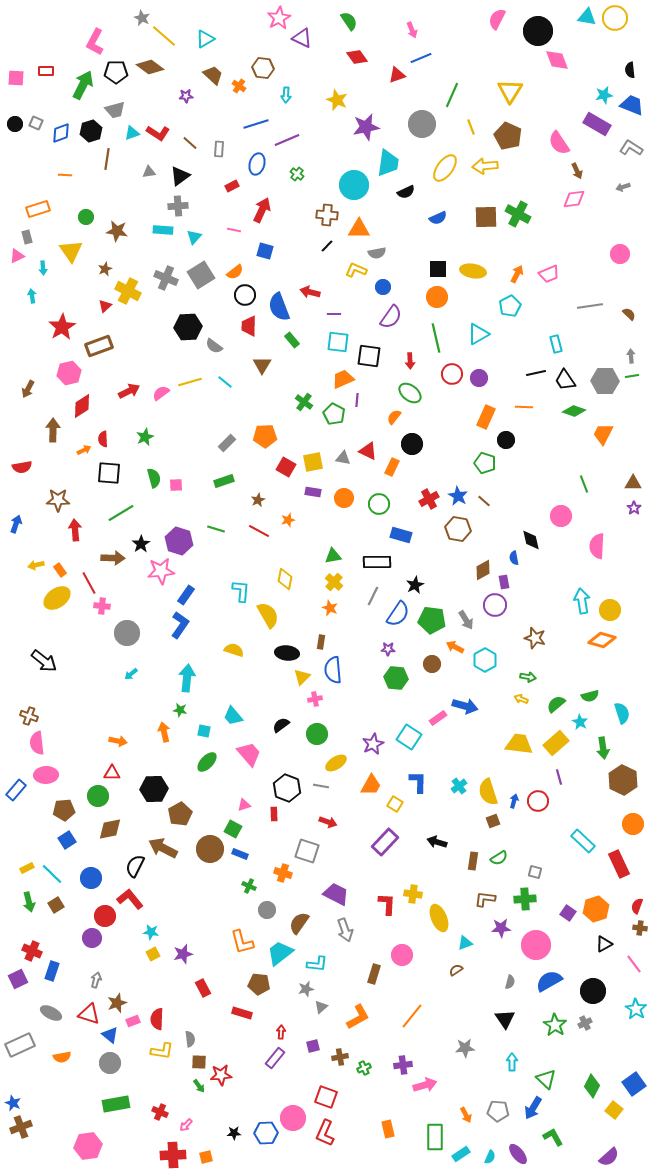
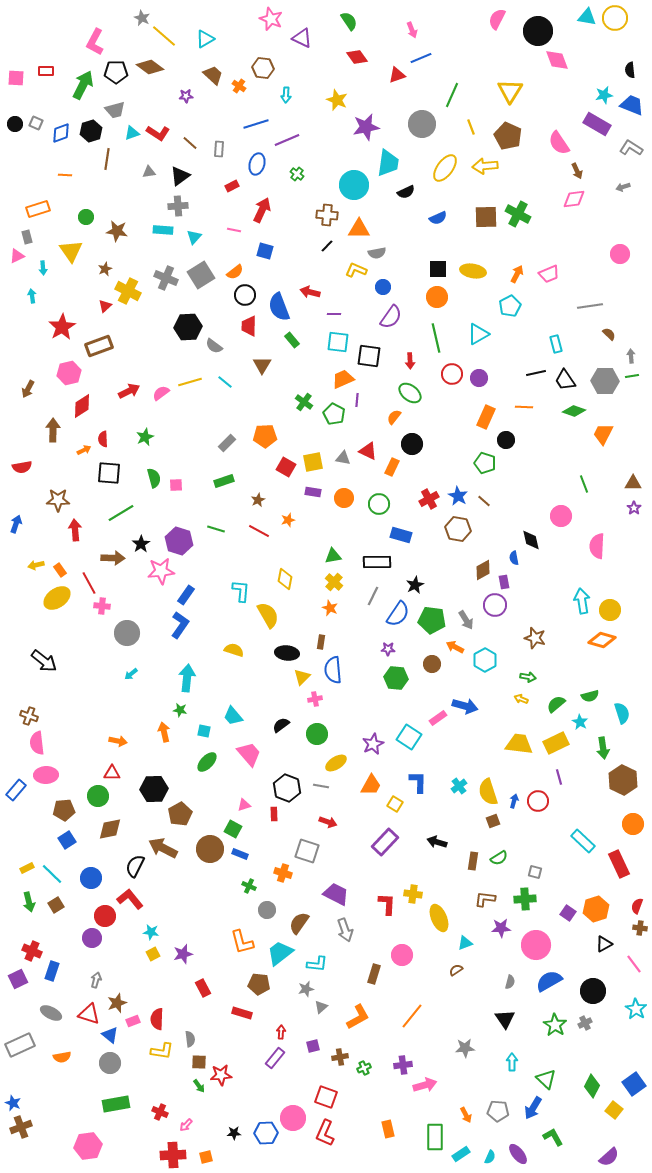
pink star at (279, 18): moved 8 px left, 1 px down; rotated 20 degrees counterclockwise
brown semicircle at (629, 314): moved 20 px left, 20 px down
yellow rectangle at (556, 743): rotated 15 degrees clockwise
